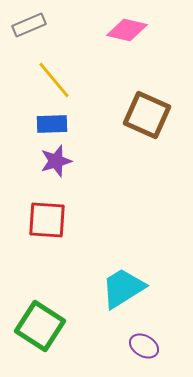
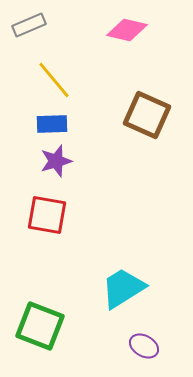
red square: moved 5 px up; rotated 6 degrees clockwise
green square: rotated 12 degrees counterclockwise
